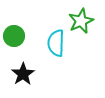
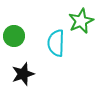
black star: rotated 15 degrees clockwise
